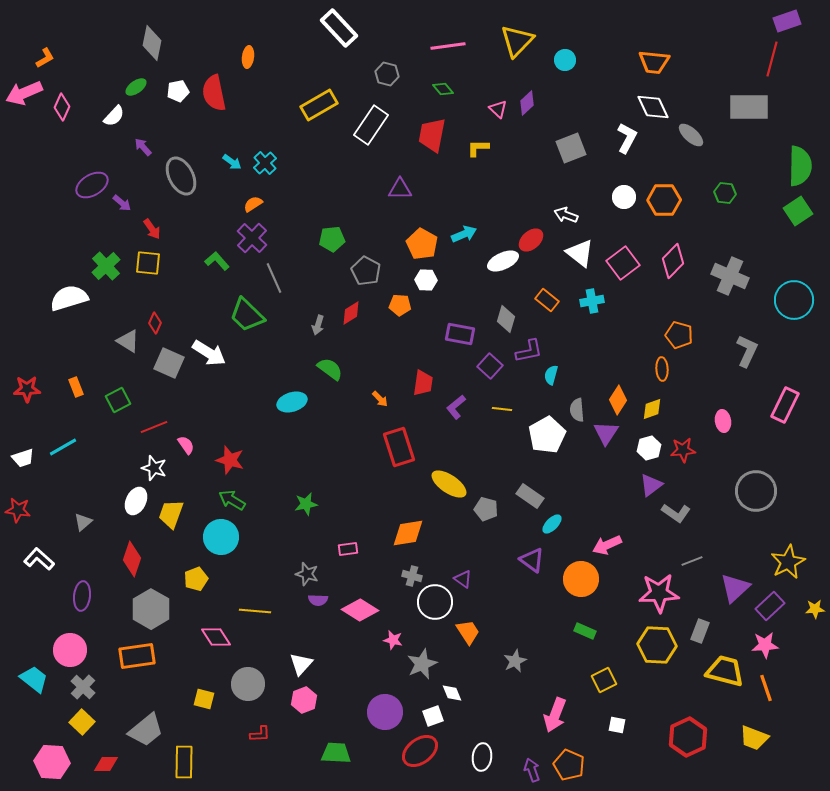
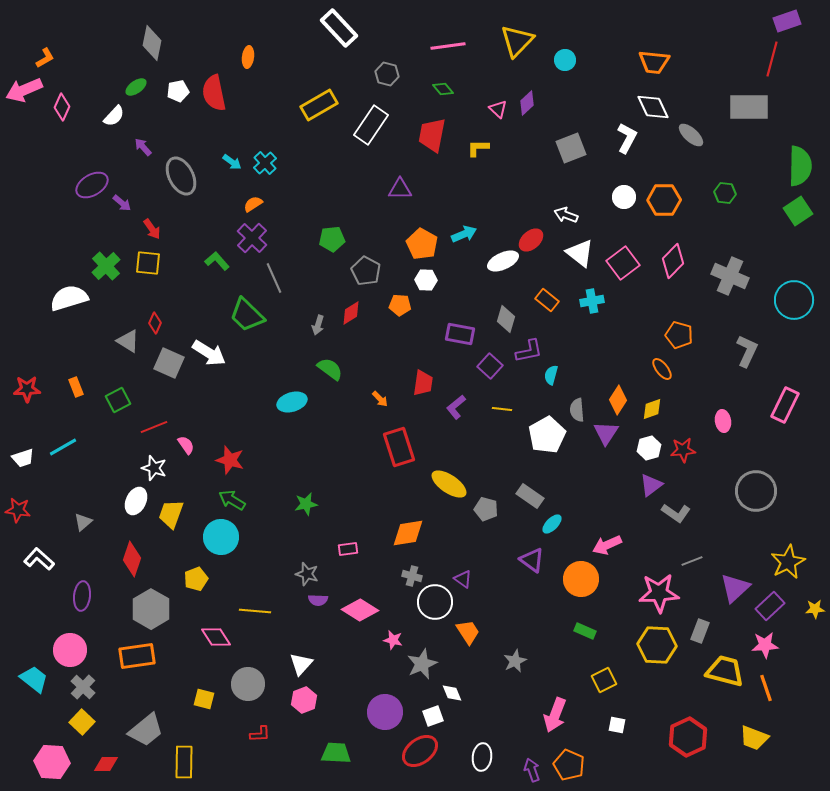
pink arrow at (24, 93): moved 3 px up
orange ellipse at (662, 369): rotated 35 degrees counterclockwise
